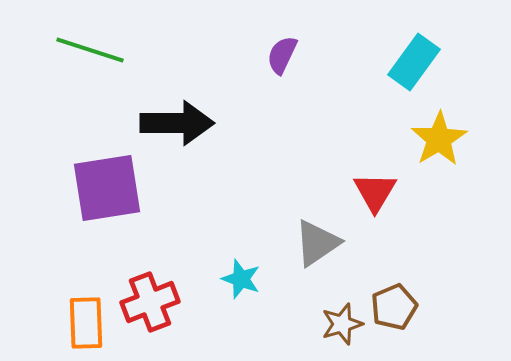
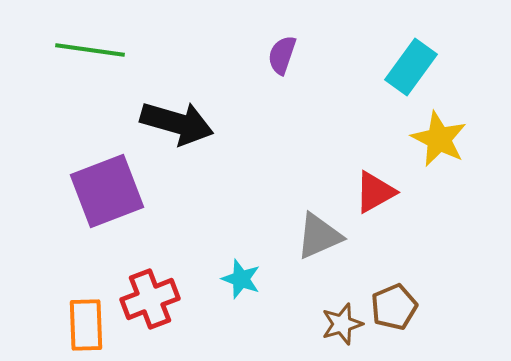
green line: rotated 10 degrees counterclockwise
purple semicircle: rotated 6 degrees counterclockwise
cyan rectangle: moved 3 px left, 5 px down
black arrow: rotated 16 degrees clockwise
yellow star: rotated 14 degrees counterclockwise
purple square: moved 3 px down; rotated 12 degrees counterclockwise
red triangle: rotated 30 degrees clockwise
gray triangle: moved 2 px right, 7 px up; rotated 10 degrees clockwise
red cross: moved 3 px up
orange rectangle: moved 2 px down
